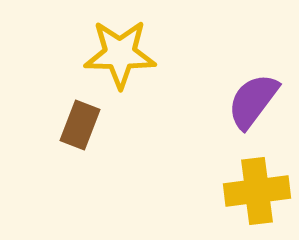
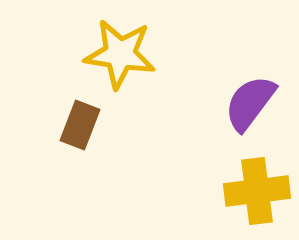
yellow star: rotated 8 degrees clockwise
purple semicircle: moved 3 px left, 2 px down
